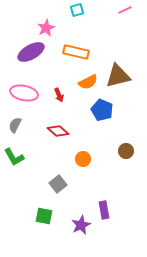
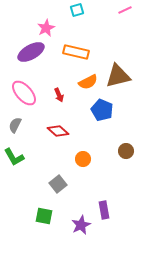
pink ellipse: rotated 36 degrees clockwise
